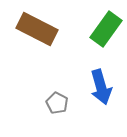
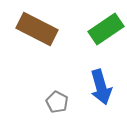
green rectangle: rotated 20 degrees clockwise
gray pentagon: moved 1 px up
